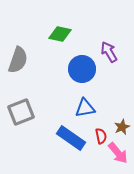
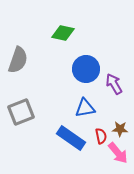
green diamond: moved 3 px right, 1 px up
purple arrow: moved 5 px right, 32 px down
blue circle: moved 4 px right
brown star: moved 2 px left, 2 px down; rotated 28 degrees clockwise
